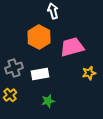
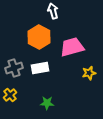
white rectangle: moved 6 px up
green star: moved 1 px left, 2 px down; rotated 16 degrees clockwise
